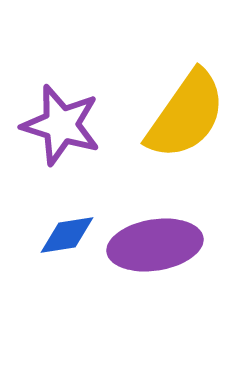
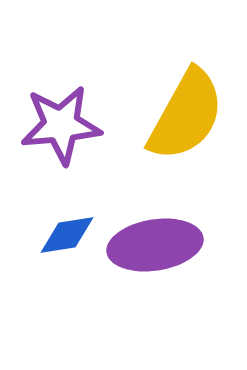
yellow semicircle: rotated 6 degrees counterclockwise
purple star: rotated 22 degrees counterclockwise
